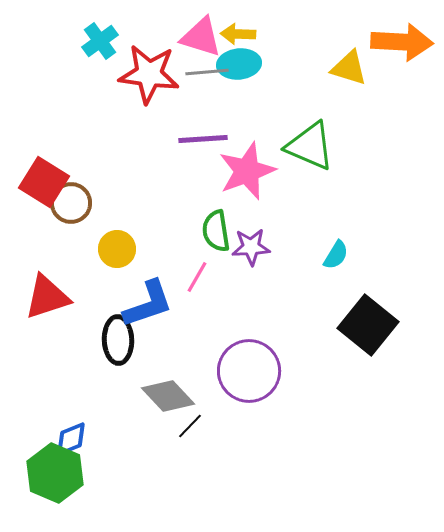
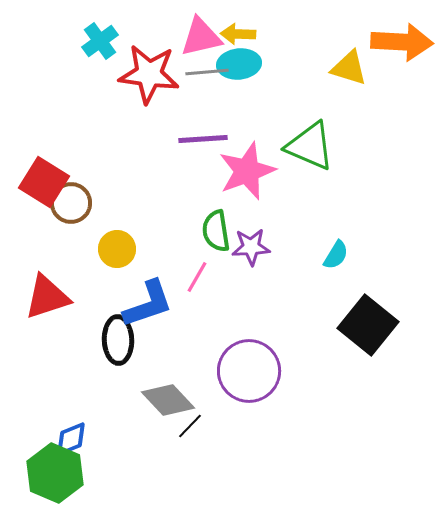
pink triangle: rotated 30 degrees counterclockwise
gray diamond: moved 4 px down
